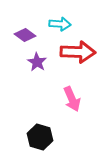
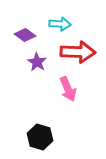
pink arrow: moved 4 px left, 10 px up
